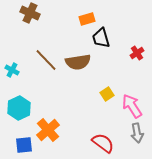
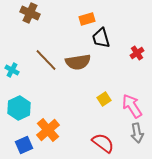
yellow square: moved 3 px left, 5 px down
blue square: rotated 18 degrees counterclockwise
